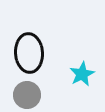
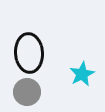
gray circle: moved 3 px up
